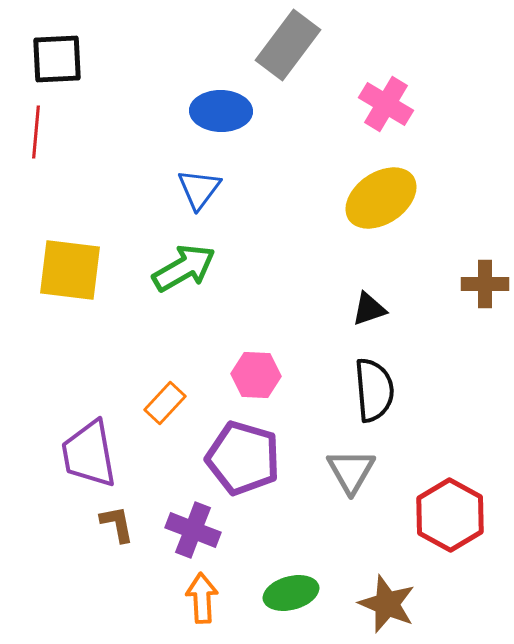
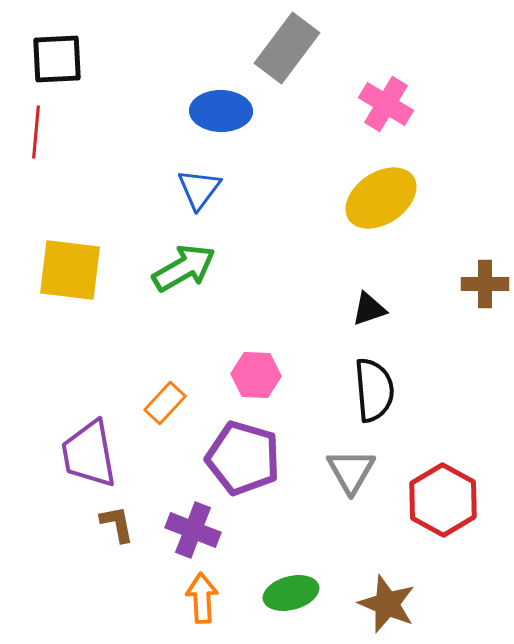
gray rectangle: moved 1 px left, 3 px down
red hexagon: moved 7 px left, 15 px up
